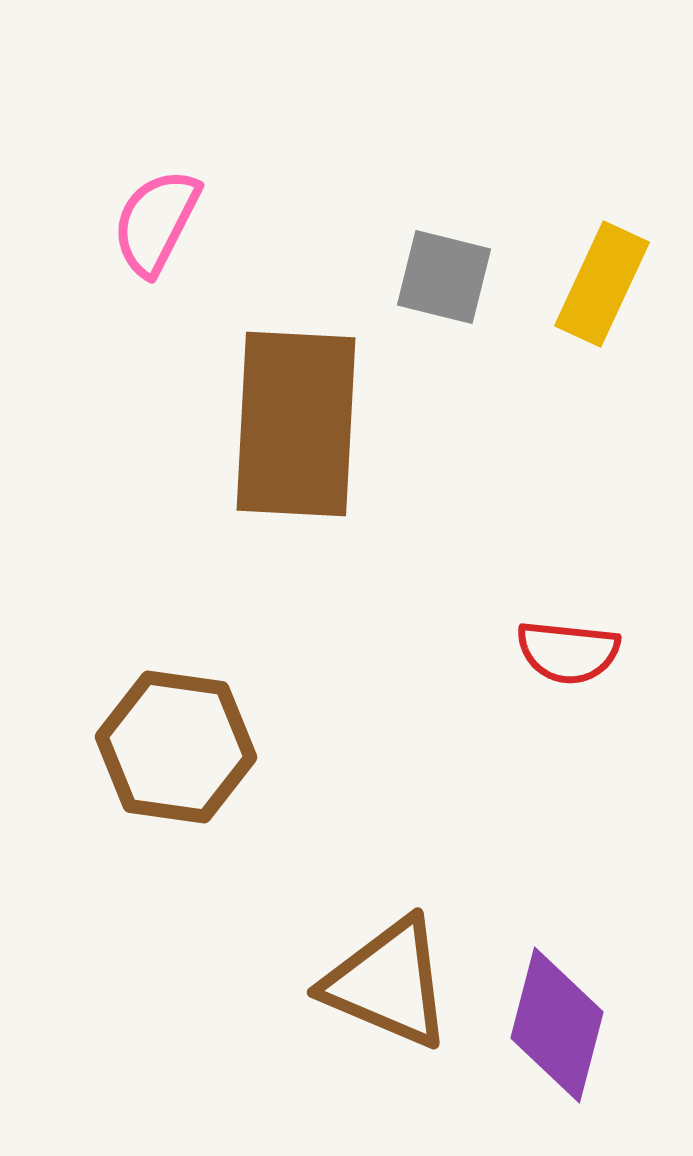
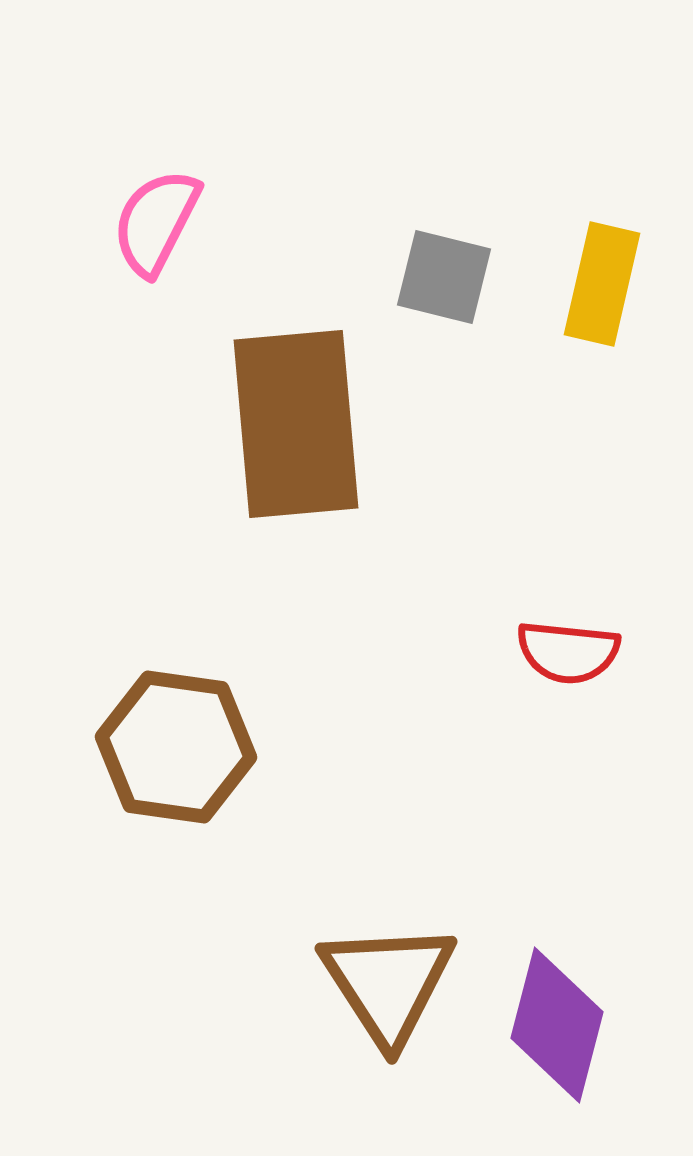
yellow rectangle: rotated 12 degrees counterclockwise
brown rectangle: rotated 8 degrees counterclockwise
brown triangle: rotated 34 degrees clockwise
